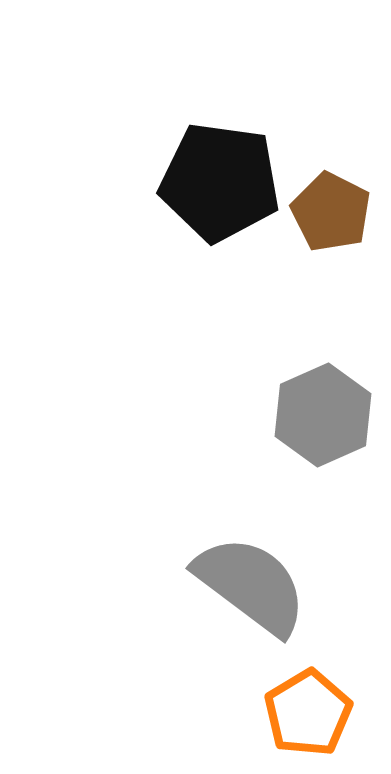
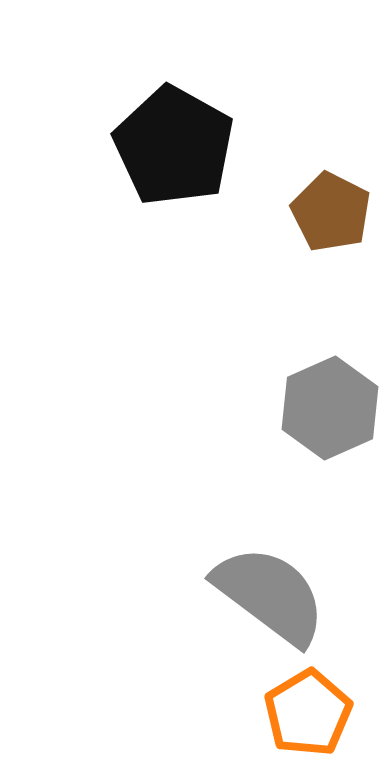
black pentagon: moved 46 px left, 36 px up; rotated 21 degrees clockwise
gray hexagon: moved 7 px right, 7 px up
gray semicircle: moved 19 px right, 10 px down
